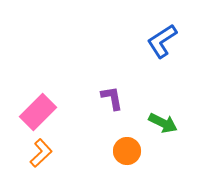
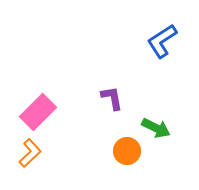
green arrow: moved 7 px left, 5 px down
orange L-shape: moved 11 px left
